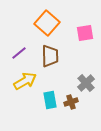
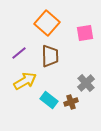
cyan rectangle: moved 1 px left; rotated 42 degrees counterclockwise
